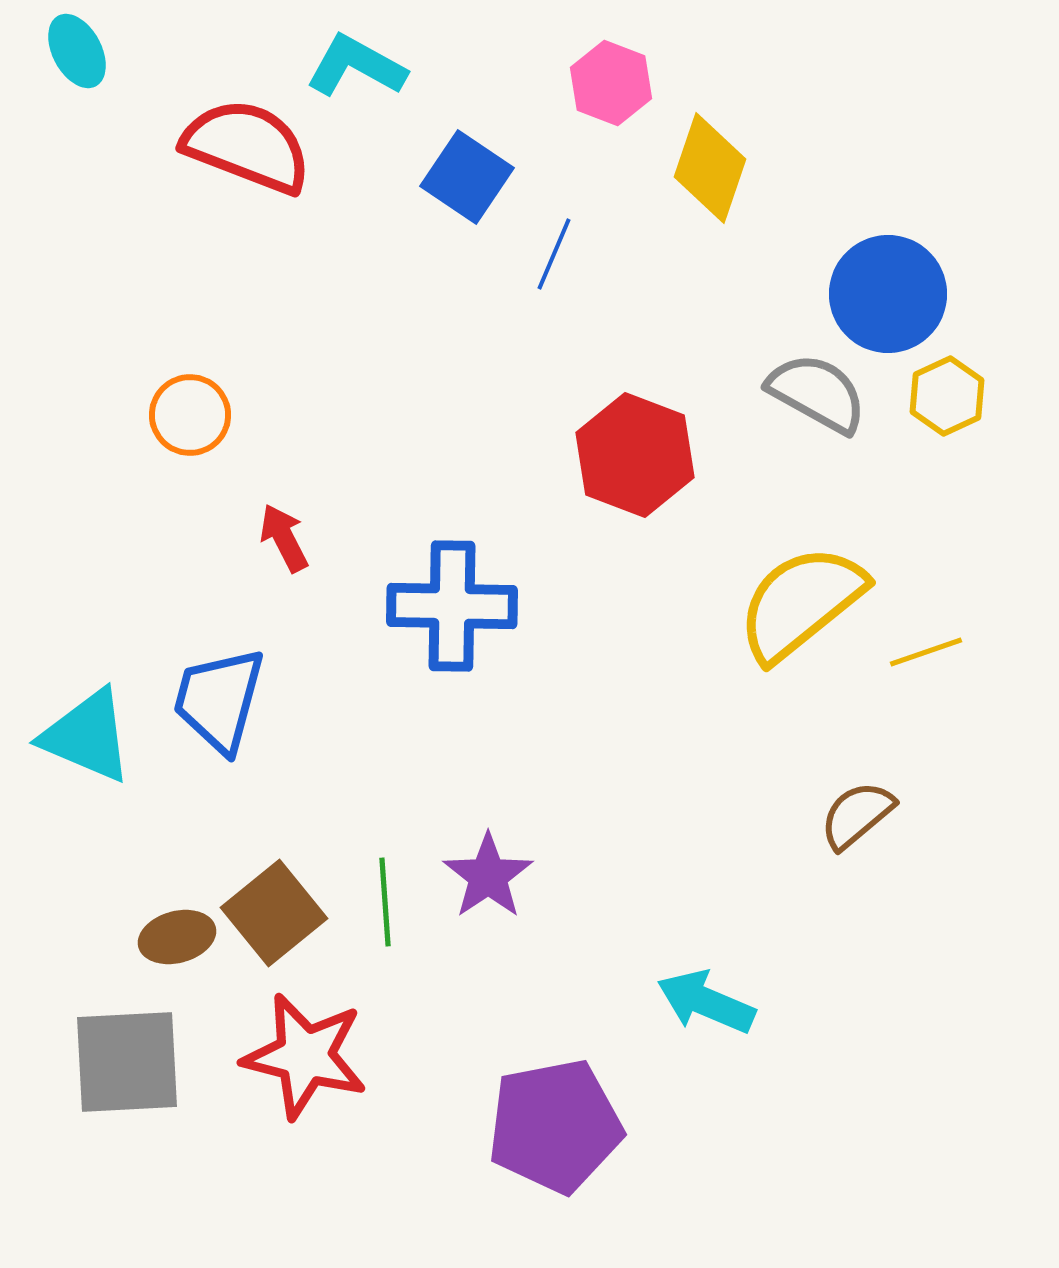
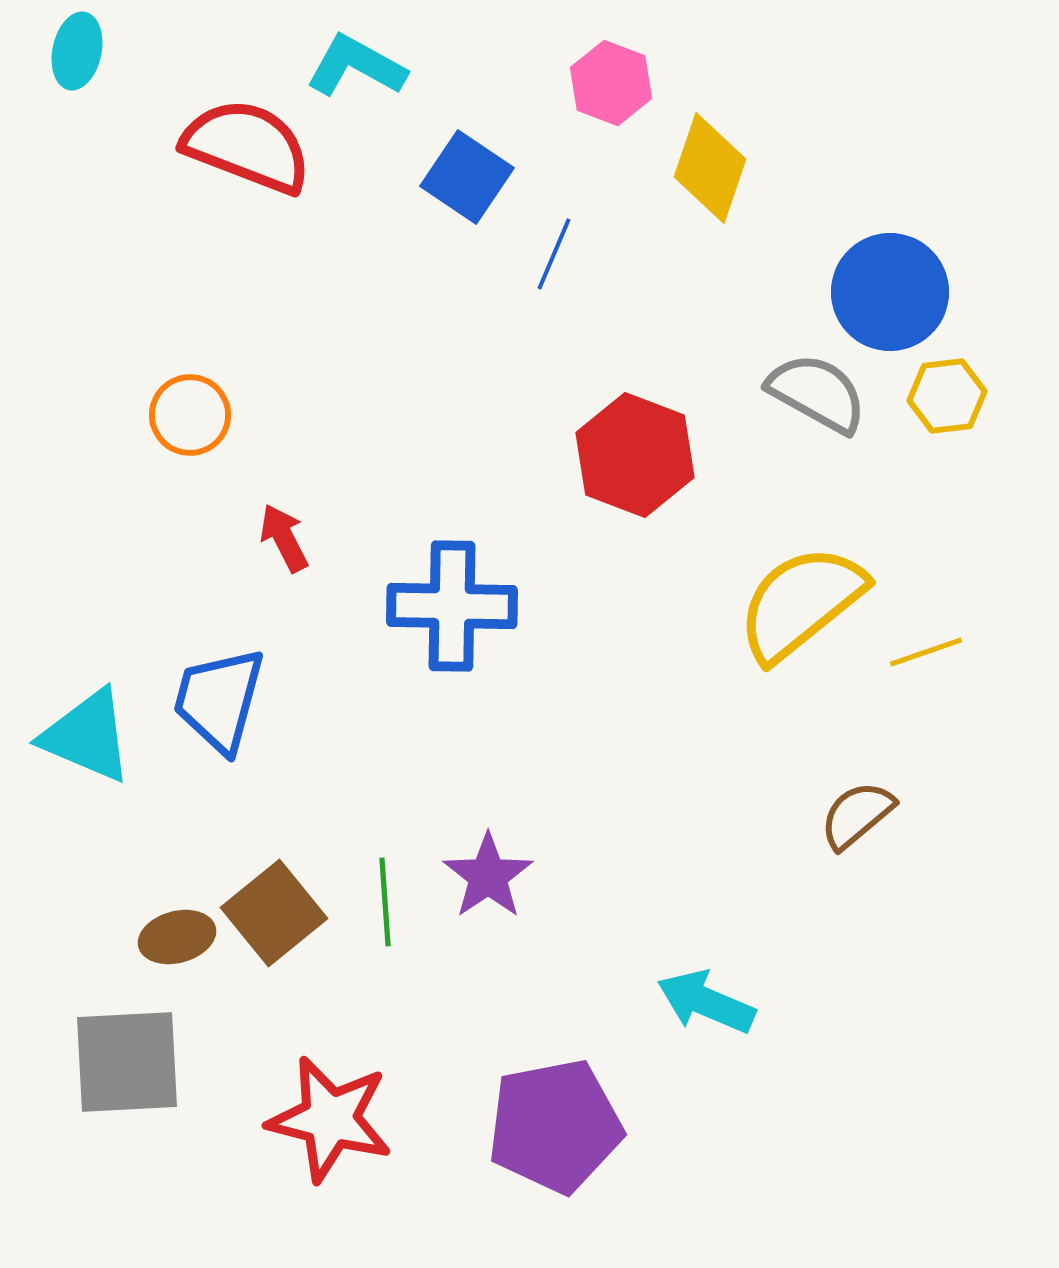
cyan ellipse: rotated 40 degrees clockwise
blue circle: moved 2 px right, 2 px up
yellow hexagon: rotated 18 degrees clockwise
red star: moved 25 px right, 63 px down
